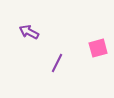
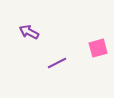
purple line: rotated 36 degrees clockwise
